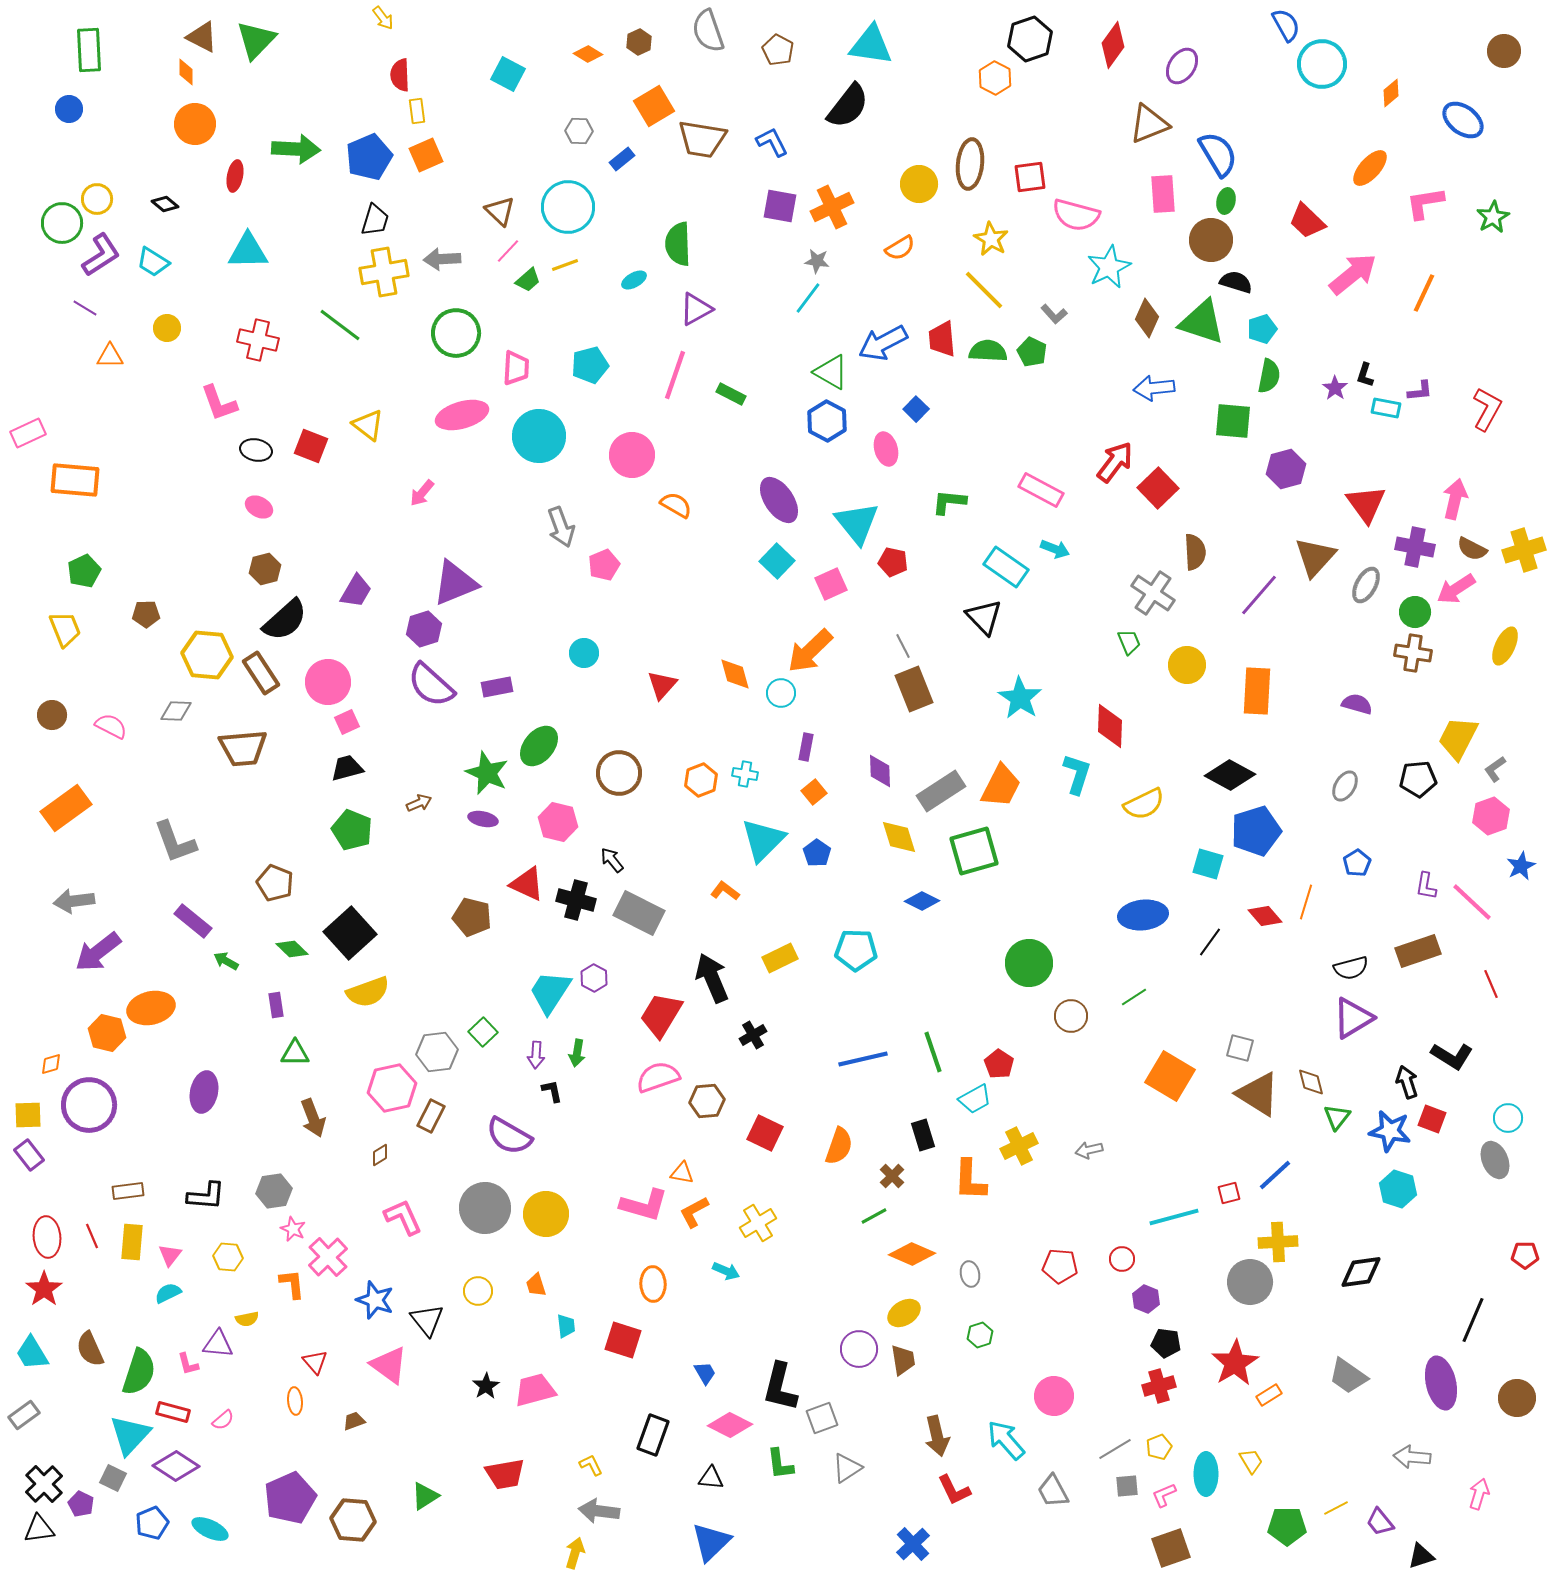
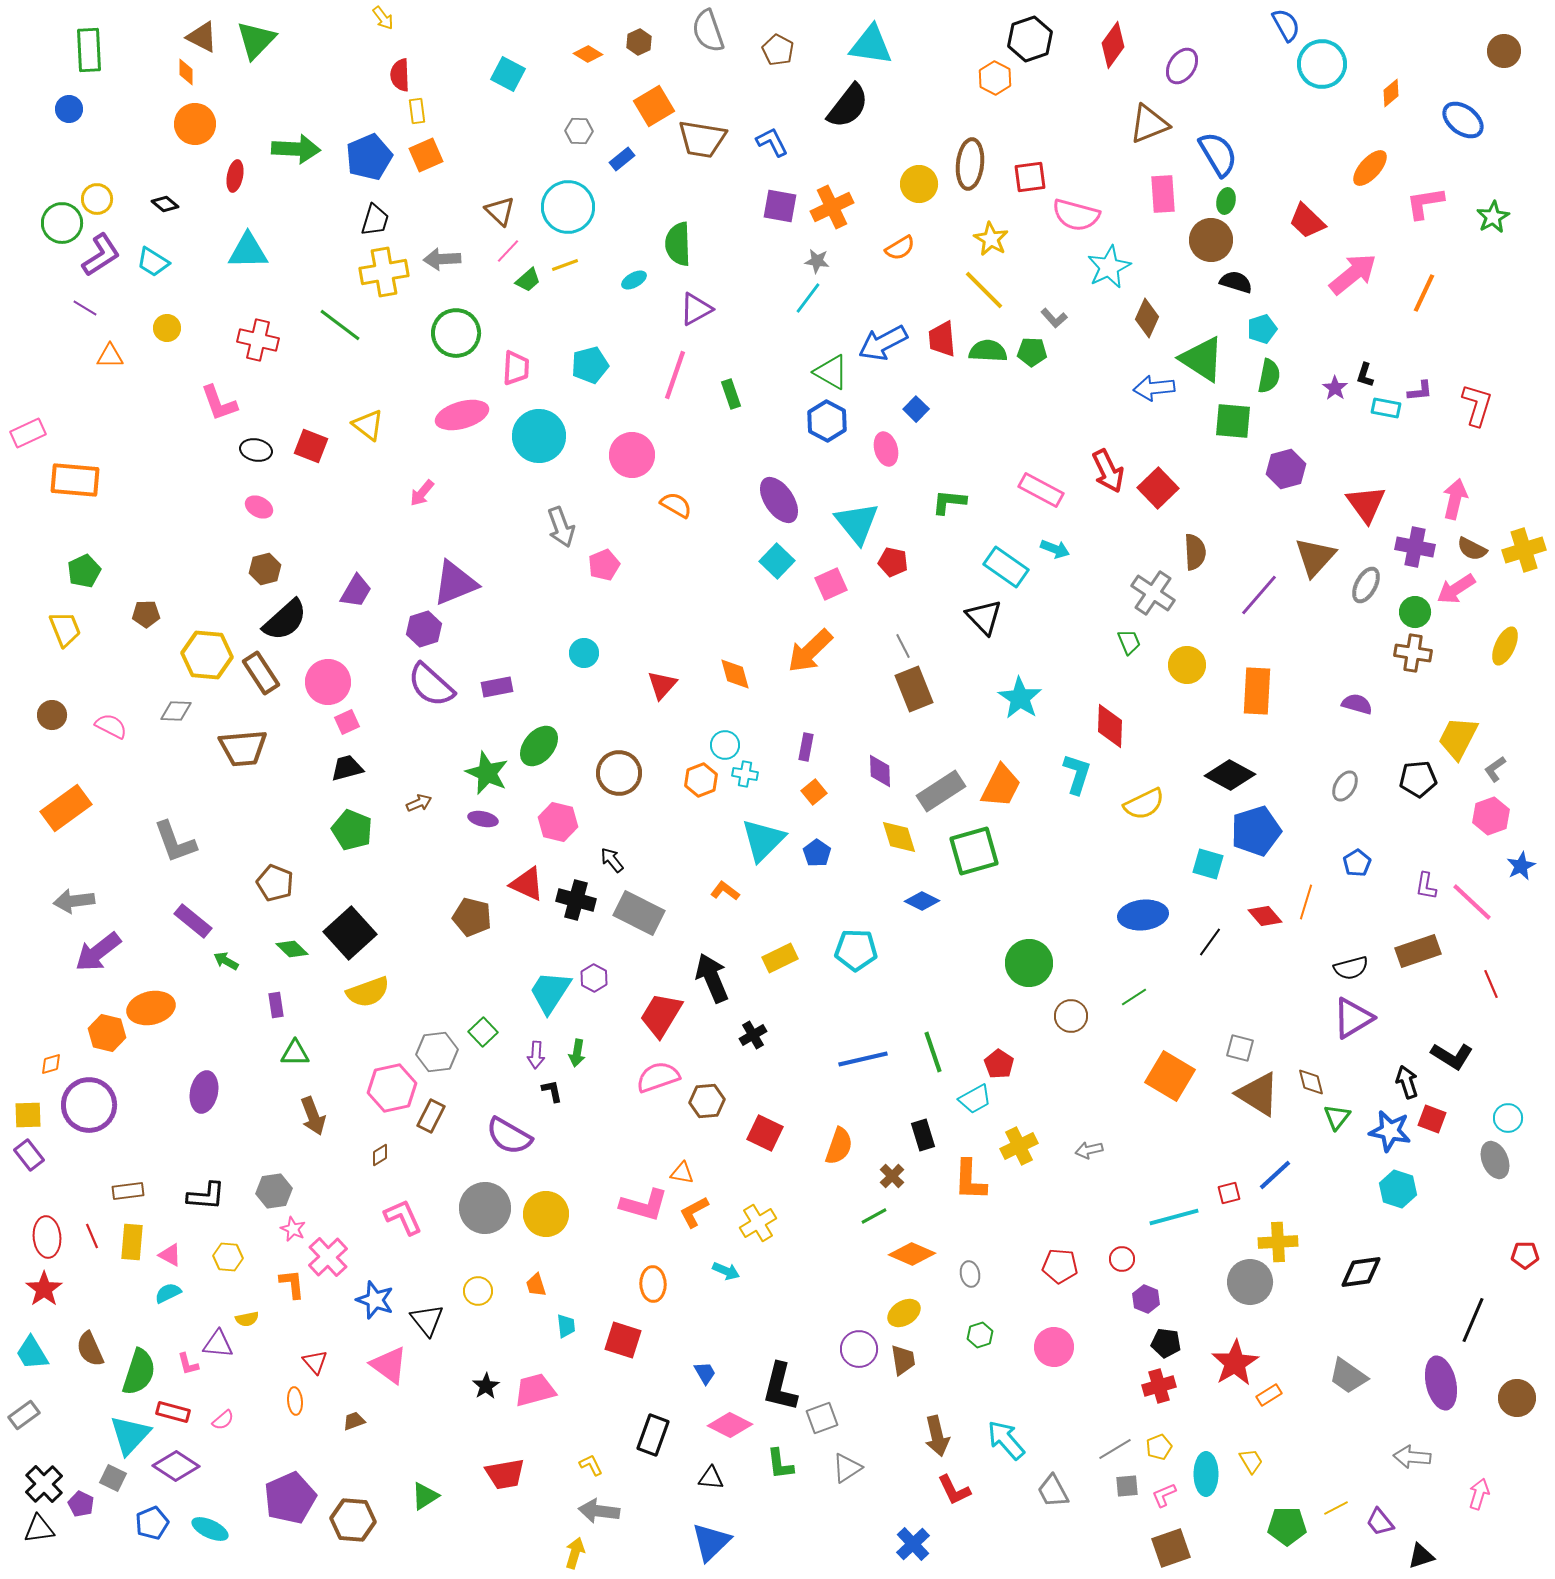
gray L-shape at (1054, 314): moved 4 px down
green triangle at (1202, 322): moved 37 px down; rotated 15 degrees clockwise
green pentagon at (1032, 352): rotated 24 degrees counterclockwise
green rectangle at (731, 394): rotated 44 degrees clockwise
red L-shape at (1487, 409): moved 10 px left, 4 px up; rotated 12 degrees counterclockwise
red arrow at (1115, 462): moved 7 px left, 9 px down; rotated 117 degrees clockwise
cyan circle at (781, 693): moved 56 px left, 52 px down
brown arrow at (313, 1118): moved 2 px up
pink triangle at (170, 1255): rotated 40 degrees counterclockwise
pink circle at (1054, 1396): moved 49 px up
